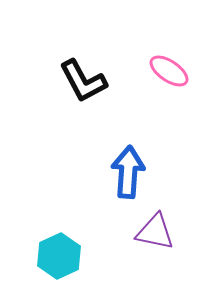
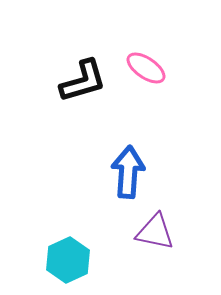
pink ellipse: moved 23 px left, 3 px up
black L-shape: rotated 78 degrees counterclockwise
cyan hexagon: moved 9 px right, 4 px down
